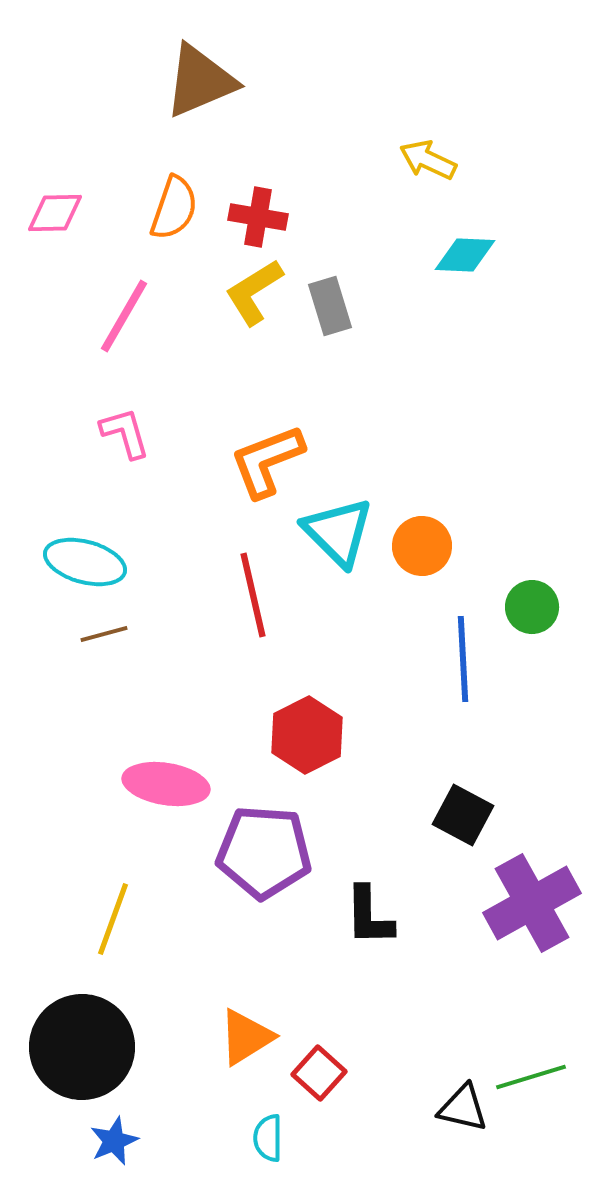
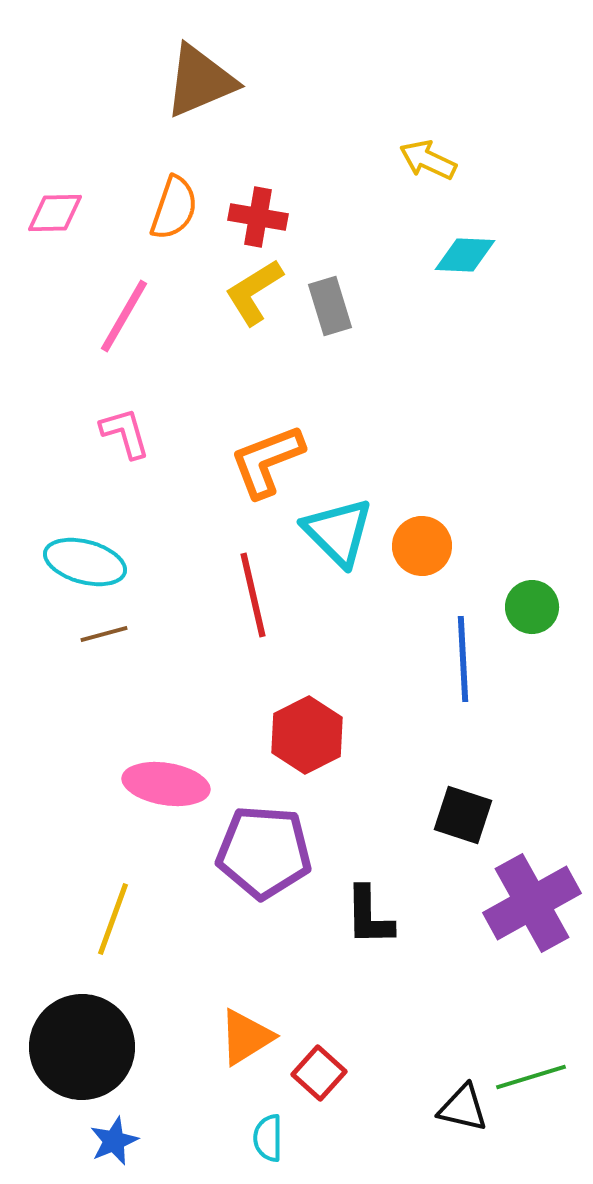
black square: rotated 10 degrees counterclockwise
